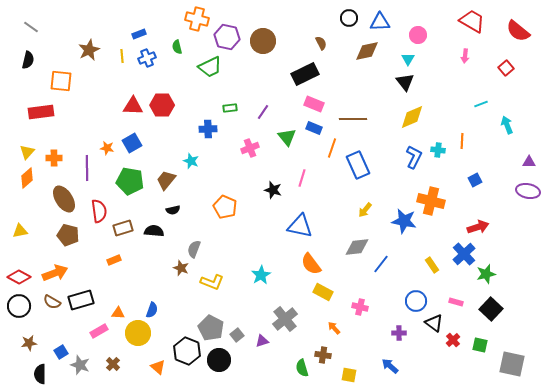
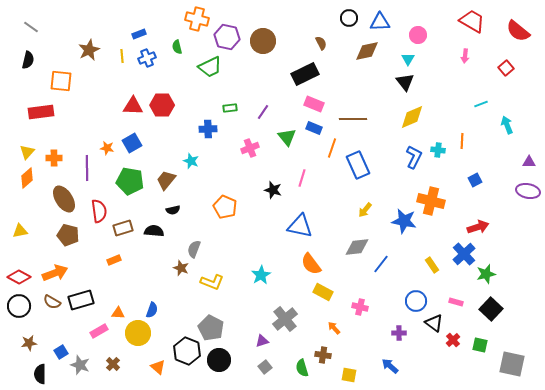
gray square at (237, 335): moved 28 px right, 32 px down
